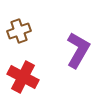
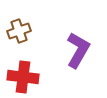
red cross: rotated 20 degrees counterclockwise
